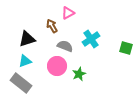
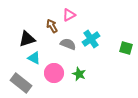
pink triangle: moved 1 px right, 2 px down
gray semicircle: moved 3 px right, 2 px up
cyan triangle: moved 9 px right, 3 px up; rotated 48 degrees clockwise
pink circle: moved 3 px left, 7 px down
green star: rotated 24 degrees counterclockwise
